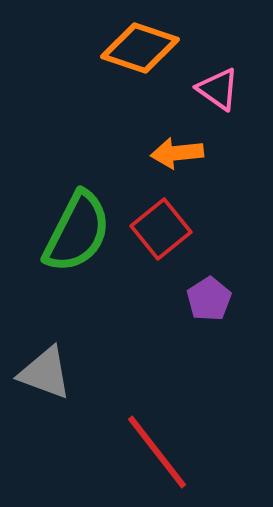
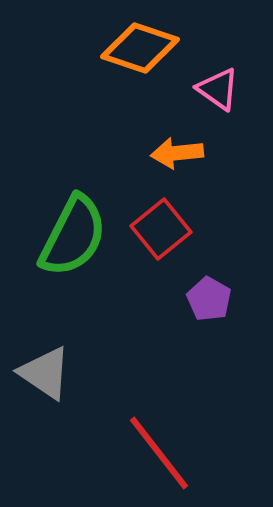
green semicircle: moved 4 px left, 4 px down
purple pentagon: rotated 9 degrees counterclockwise
gray triangle: rotated 14 degrees clockwise
red line: moved 2 px right, 1 px down
